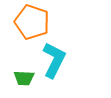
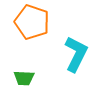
cyan L-shape: moved 22 px right, 6 px up
